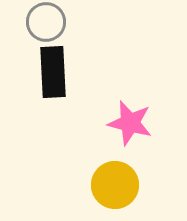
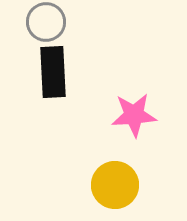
pink star: moved 4 px right, 8 px up; rotated 18 degrees counterclockwise
